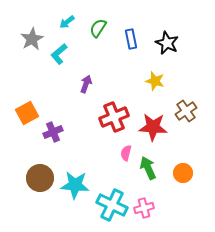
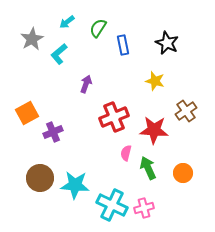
blue rectangle: moved 8 px left, 6 px down
red star: moved 1 px right, 3 px down
